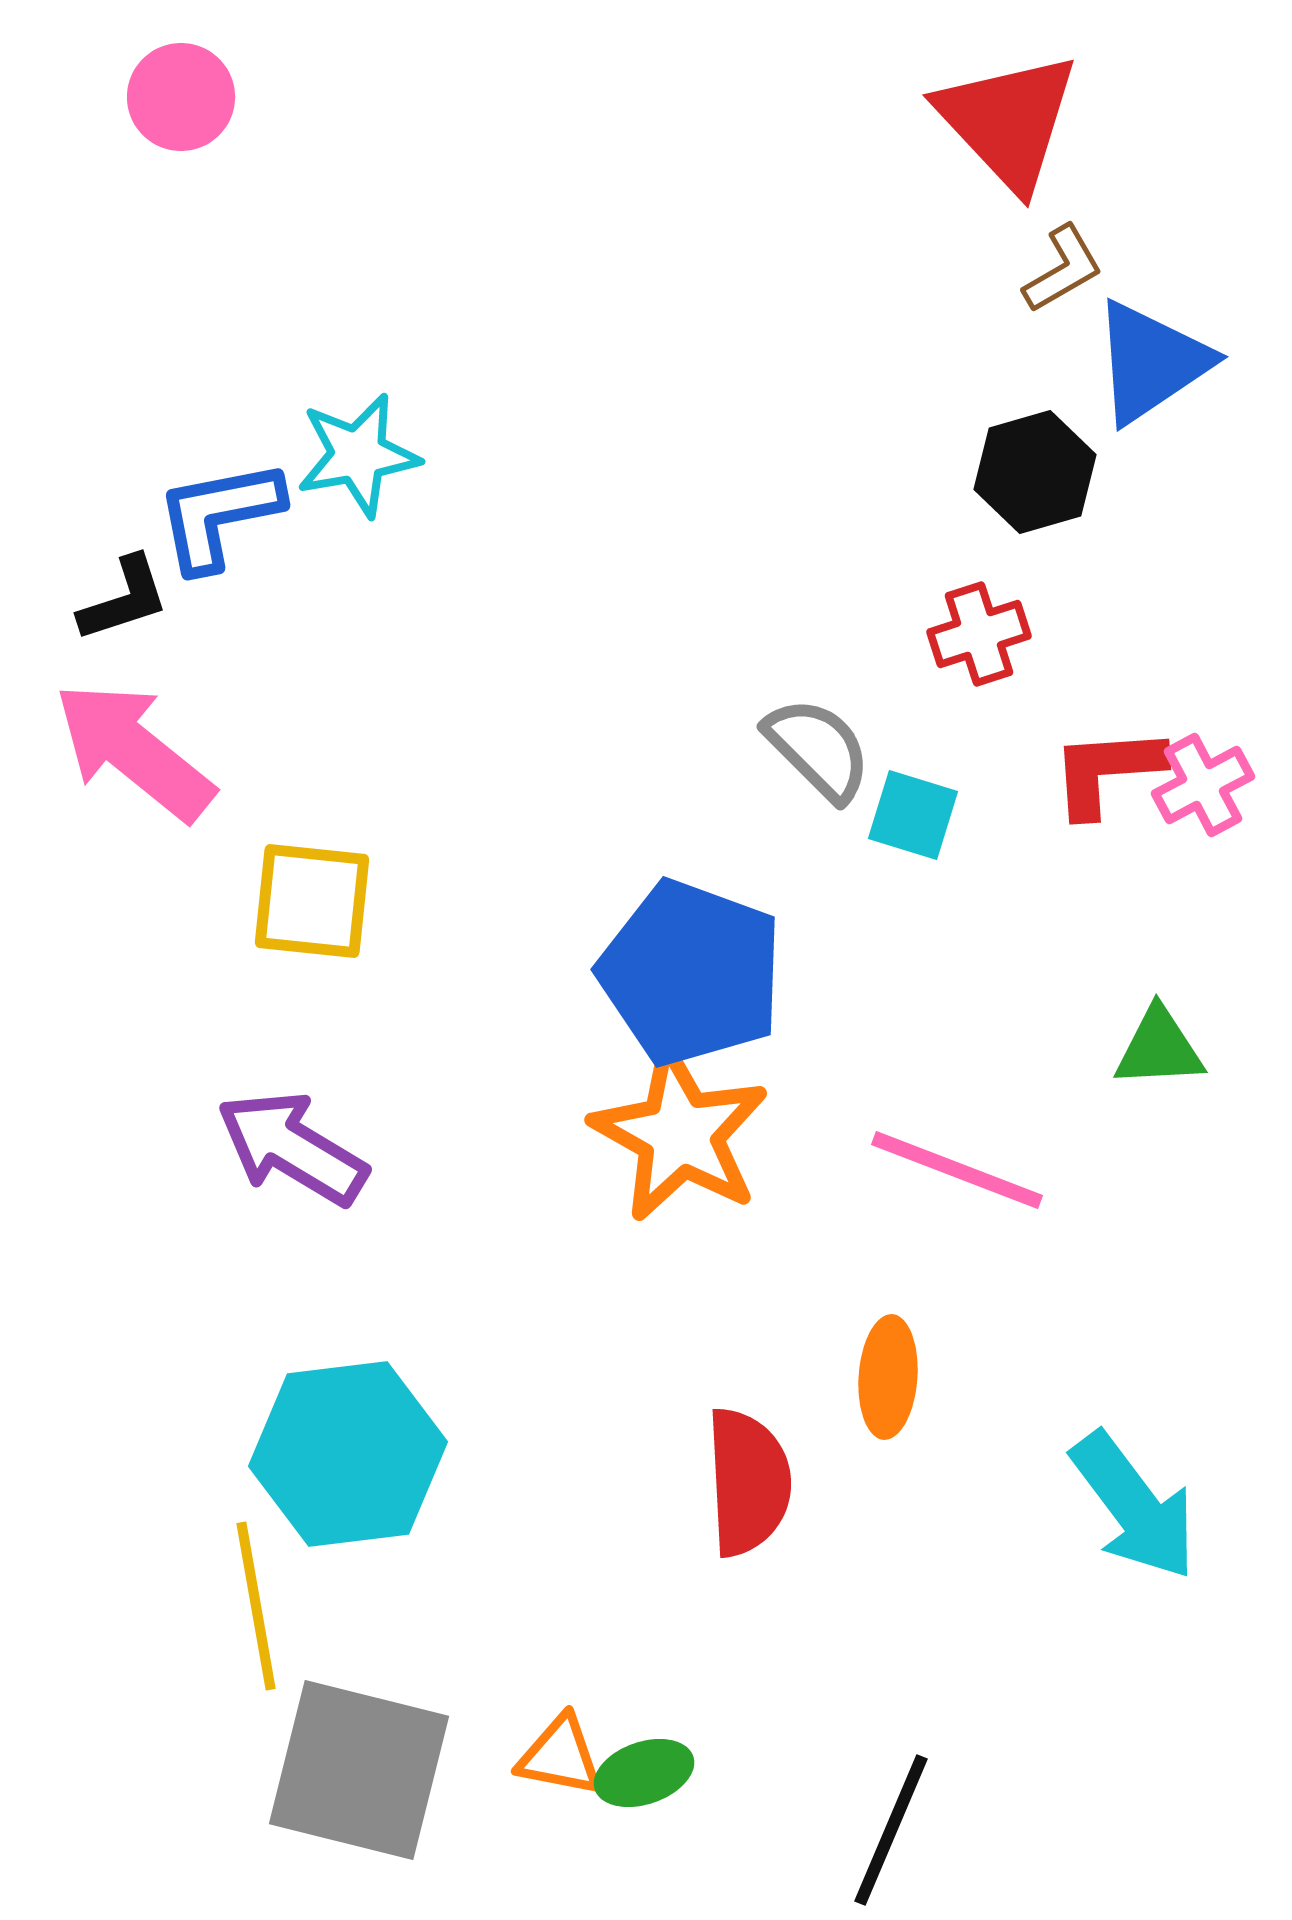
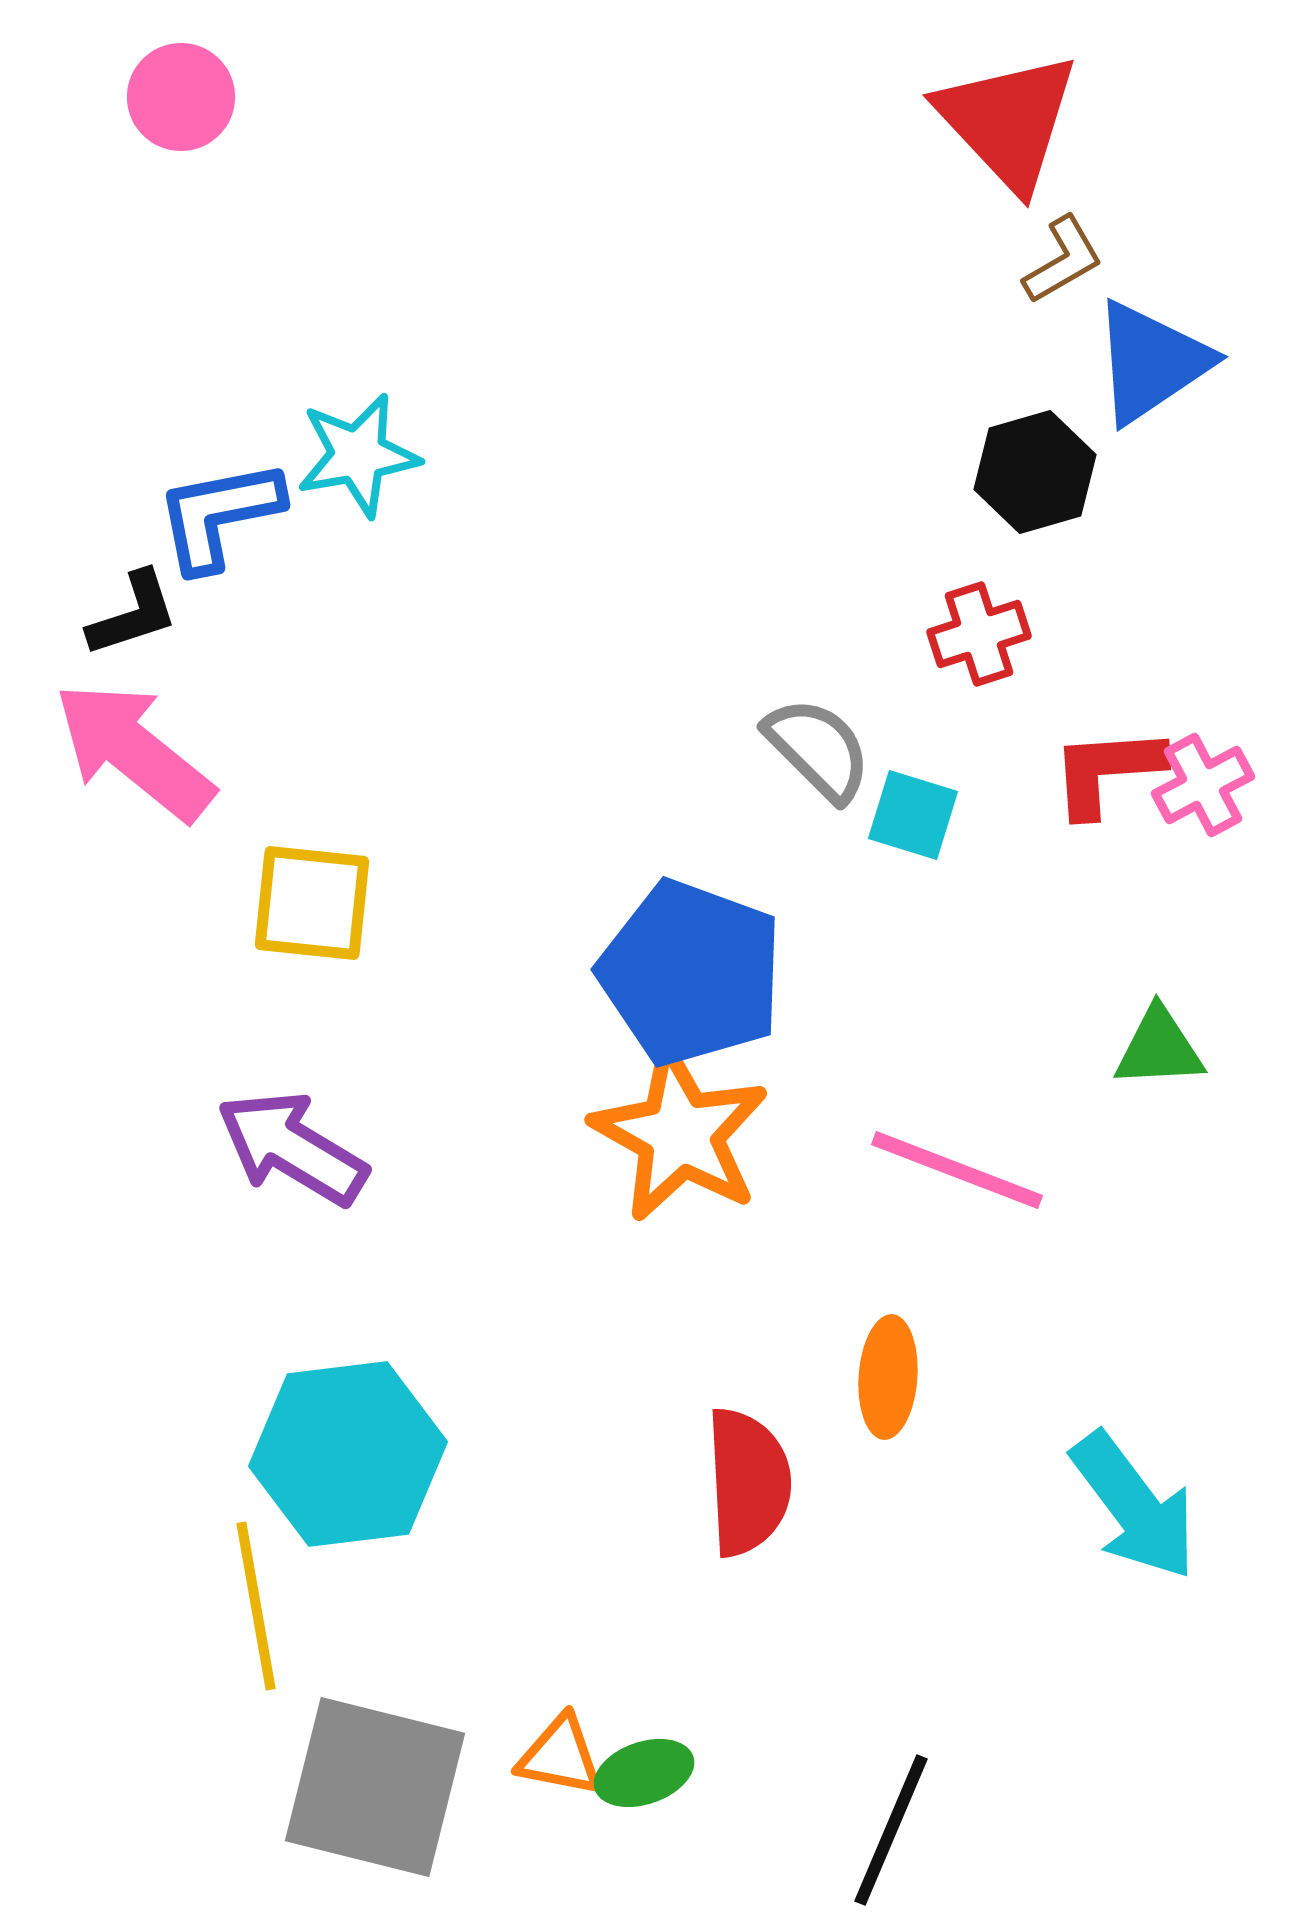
brown L-shape: moved 9 px up
black L-shape: moved 9 px right, 15 px down
yellow square: moved 2 px down
gray square: moved 16 px right, 17 px down
